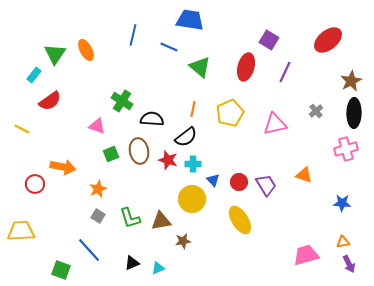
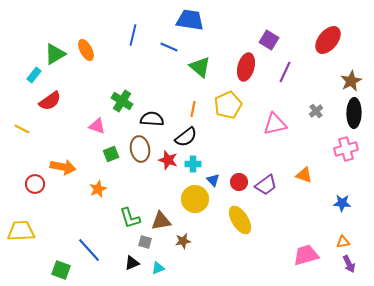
red ellipse at (328, 40): rotated 12 degrees counterclockwise
green triangle at (55, 54): rotated 25 degrees clockwise
yellow pentagon at (230, 113): moved 2 px left, 8 px up
brown ellipse at (139, 151): moved 1 px right, 2 px up
purple trapezoid at (266, 185): rotated 85 degrees clockwise
yellow circle at (192, 199): moved 3 px right
gray square at (98, 216): moved 47 px right, 26 px down; rotated 16 degrees counterclockwise
